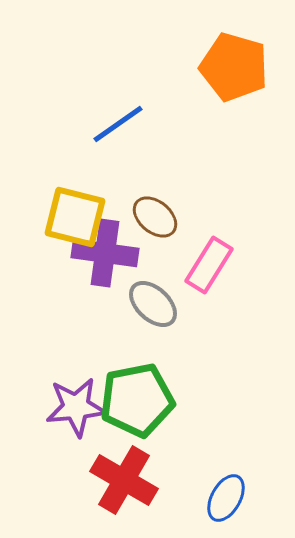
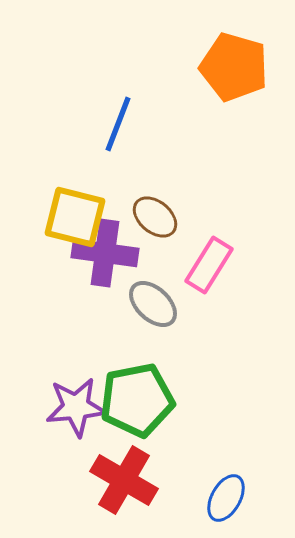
blue line: rotated 34 degrees counterclockwise
